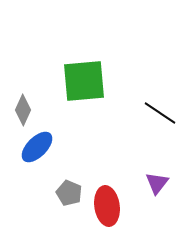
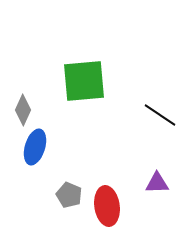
black line: moved 2 px down
blue ellipse: moved 2 px left; rotated 28 degrees counterclockwise
purple triangle: rotated 50 degrees clockwise
gray pentagon: moved 2 px down
